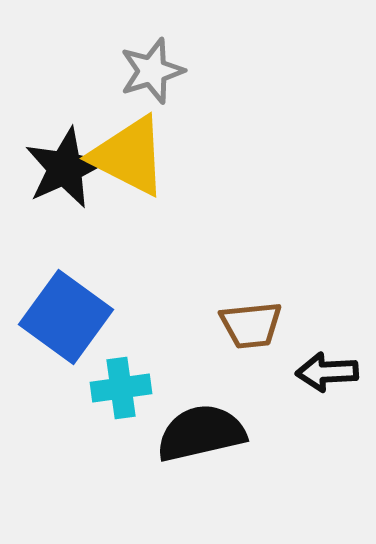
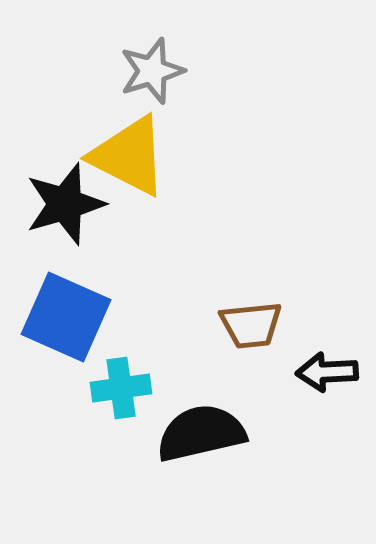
black star: moved 36 px down; rotated 8 degrees clockwise
blue square: rotated 12 degrees counterclockwise
